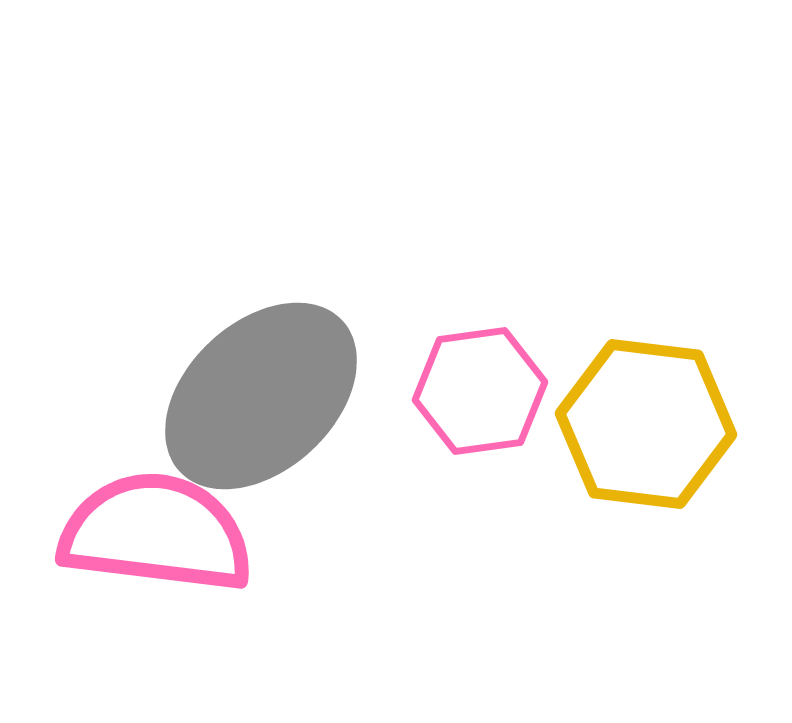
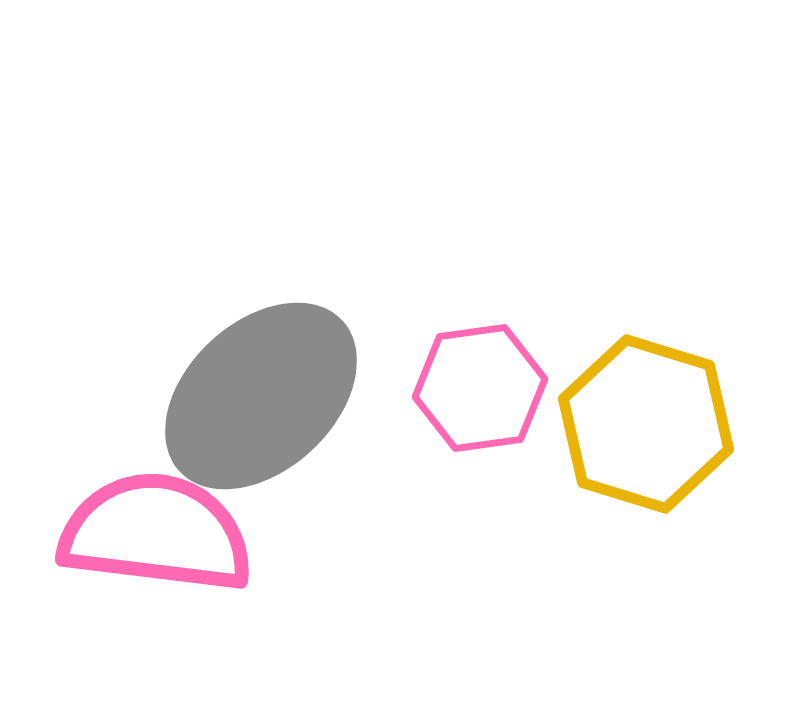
pink hexagon: moved 3 px up
yellow hexagon: rotated 10 degrees clockwise
